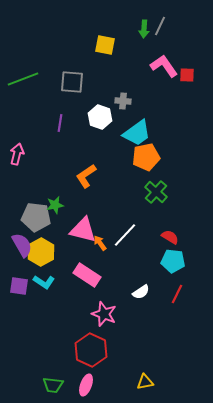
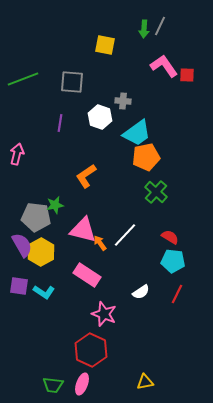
cyan L-shape: moved 10 px down
pink ellipse: moved 4 px left, 1 px up
